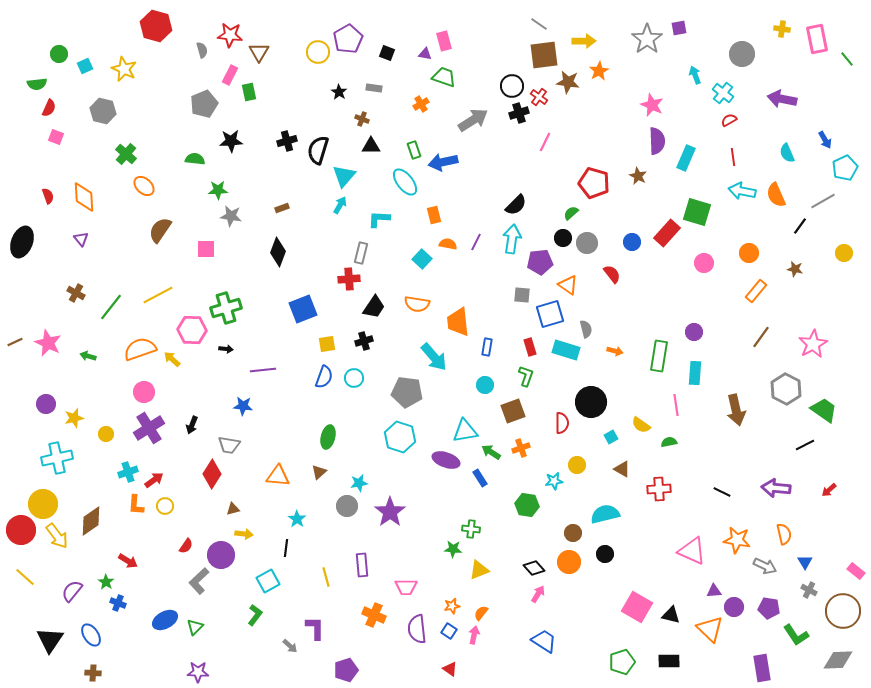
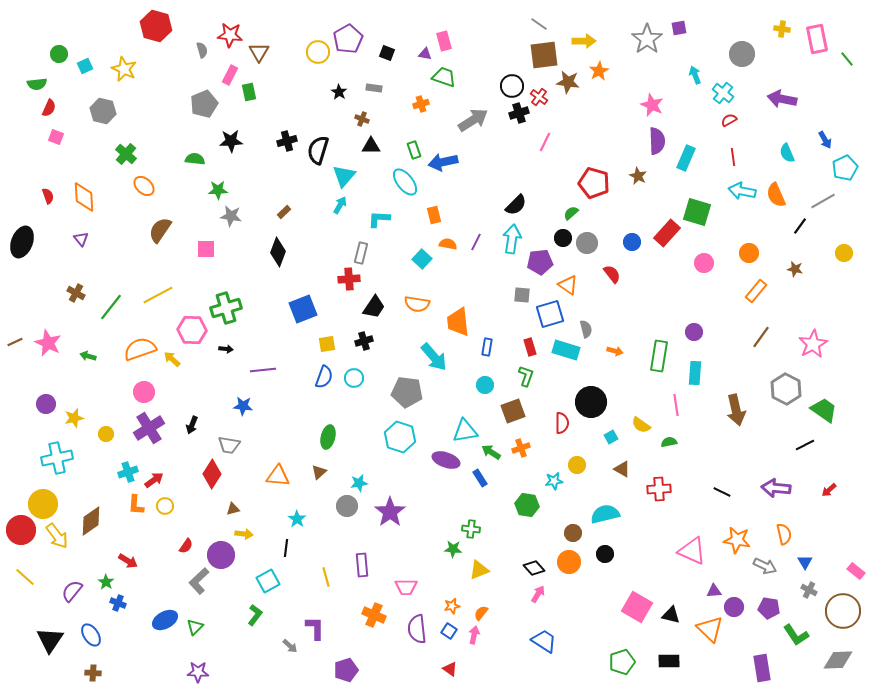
orange cross at (421, 104): rotated 14 degrees clockwise
brown rectangle at (282, 208): moved 2 px right, 4 px down; rotated 24 degrees counterclockwise
